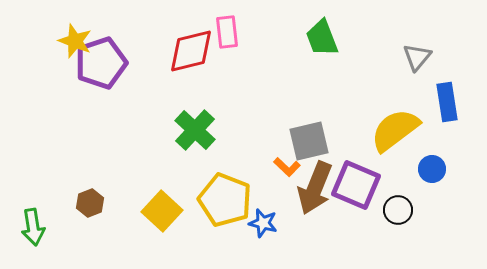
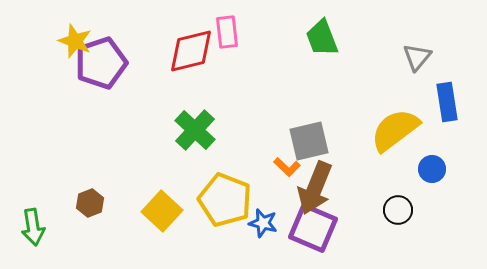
purple square: moved 43 px left, 43 px down
